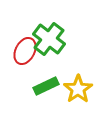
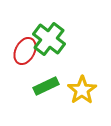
yellow star: moved 4 px right, 1 px down
